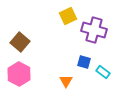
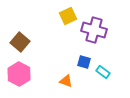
orange triangle: rotated 40 degrees counterclockwise
